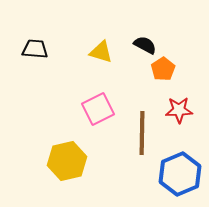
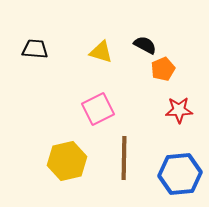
orange pentagon: rotated 10 degrees clockwise
brown line: moved 18 px left, 25 px down
blue hexagon: rotated 18 degrees clockwise
